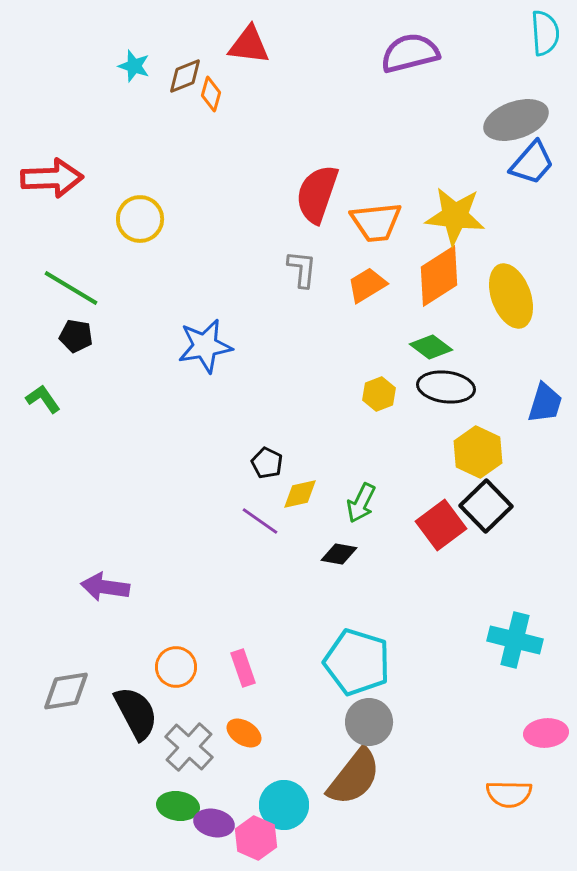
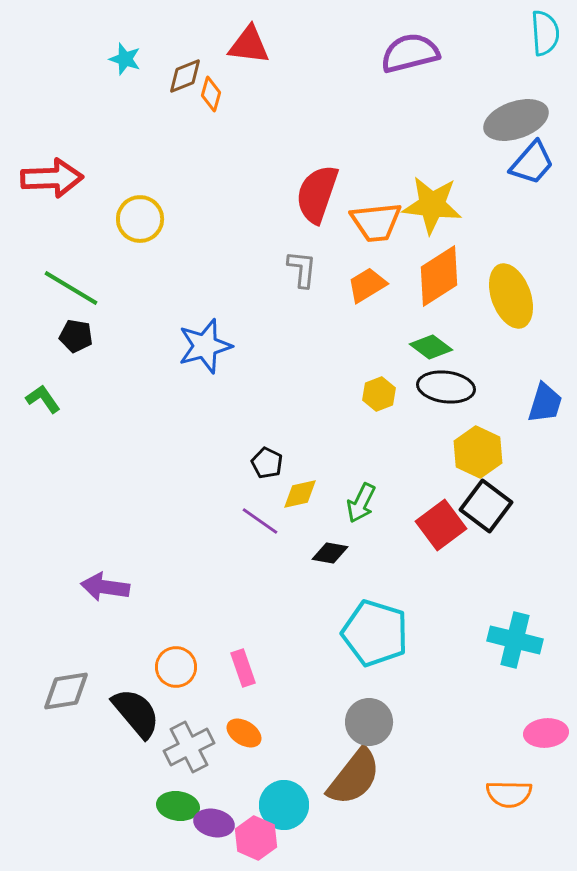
cyan star at (134, 66): moved 9 px left, 7 px up
yellow star at (455, 216): moved 23 px left, 11 px up
blue star at (205, 346): rotated 6 degrees counterclockwise
black square at (486, 506): rotated 9 degrees counterclockwise
black diamond at (339, 554): moved 9 px left, 1 px up
cyan pentagon at (357, 662): moved 18 px right, 29 px up
black semicircle at (136, 713): rotated 12 degrees counterclockwise
gray cross at (189, 747): rotated 21 degrees clockwise
